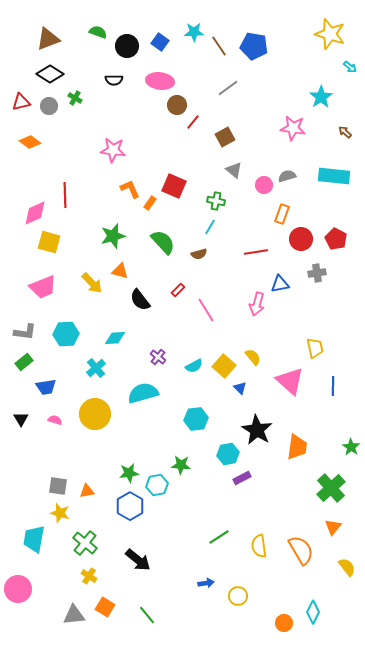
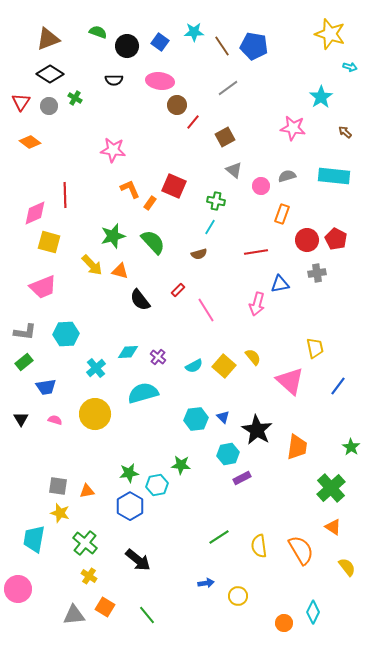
brown line at (219, 46): moved 3 px right
cyan arrow at (350, 67): rotated 24 degrees counterclockwise
red triangle at (21, 102): rotated 42 degrees counterclockwise
pink circle at (264, 185): moved 3 px left, 1 px down
red circle at (301, 239): moved 6 px right, 1 px down
green semicircle at (163, 242): moved 10 px left
yellow arrow at (92, 283): moved 18 px up
cyan diamond at (115, 338): moved 13 px right, 14 px down
blue line at (333, 386): moved 5 px right; rotated 36 degrees clockwise
blue triangle at (240, 388): moved 17 px left, 29 px down
orange triangle at (333, 527): rotated 36 degrees counterclockwise
